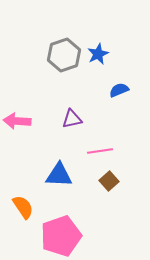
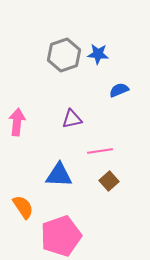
blue star: rotated 30 degrees clockwise
pink arrow: moved 1 px down; rotated 92 degrees clockwise
